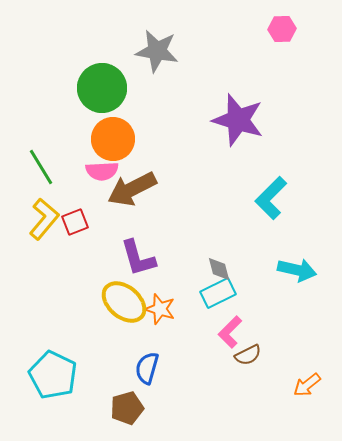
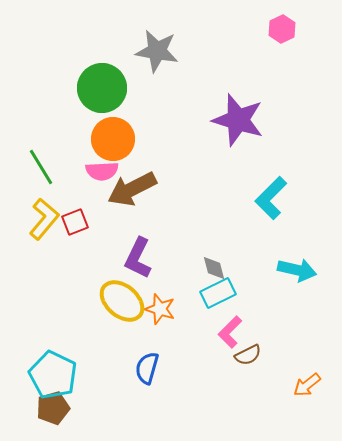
pink hexagon: rotated 24 degrees counterclockwise
purple L-shape: rotated 42 degrees clockwise
gray diamond: moved 5 px left, 1 px up
yellow ellipse: moved 2 px left, 1 px up
brown pentagon: moved 74 px left
